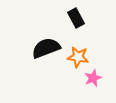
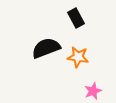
pink star: moved 13 px down
